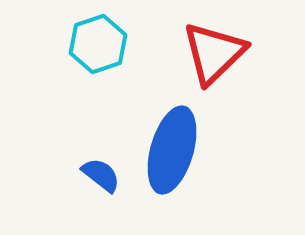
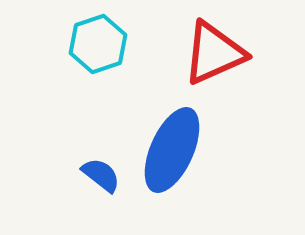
red triangle: rotated 20 degrees clockwise
blue ellipse: rotated 8 degrees clockwise
